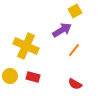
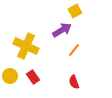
red rectangle: rotated 40 degrees clockwise
red semicircle: moved 1 px left, 2 px up; rotated 40 degrees clockwise
